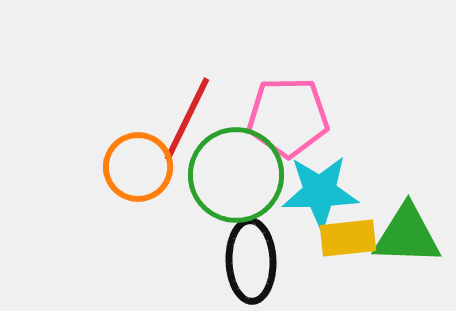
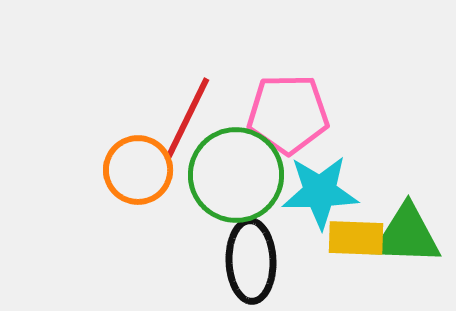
pink pentagon: moved 3 px up
orange circle: moved 3 px down
yellow rectangle: moved 8 px right; rotated 8 degrees clockwise
